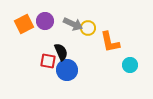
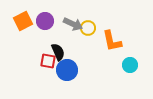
orange square: moved 1 px left, 3 px up
orange L-shape: moved 2 px right, 1 px up
black semicircle: moved 3 px left
